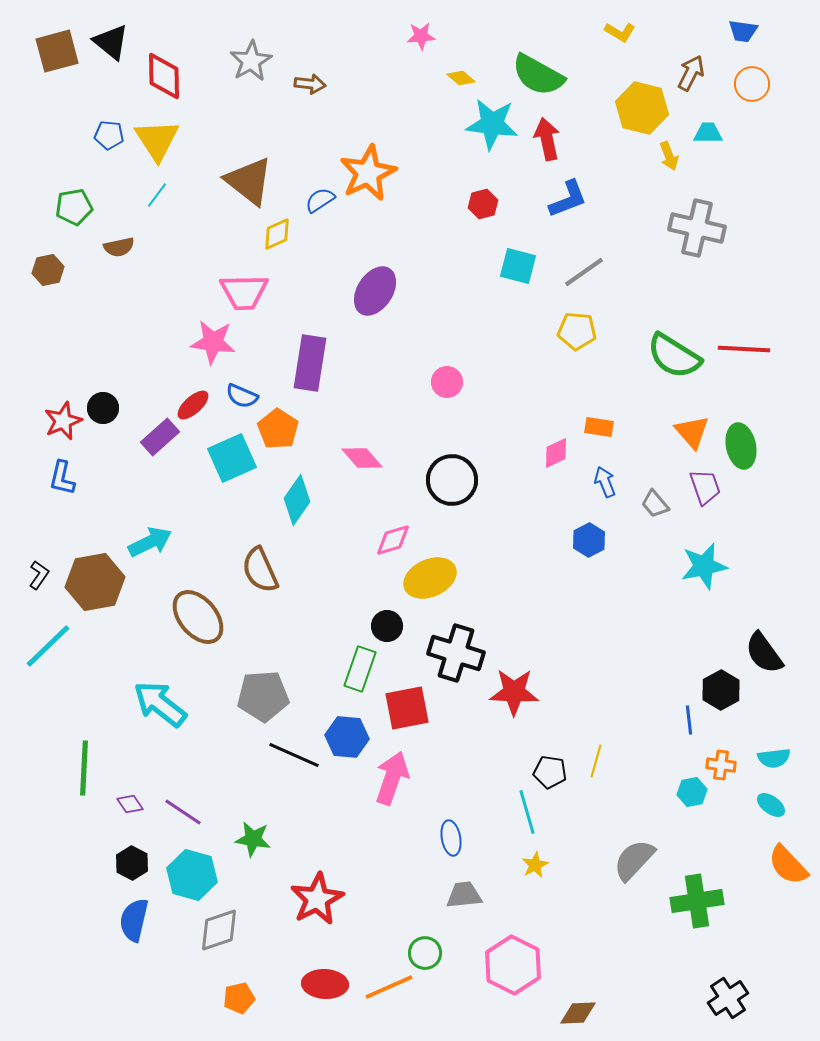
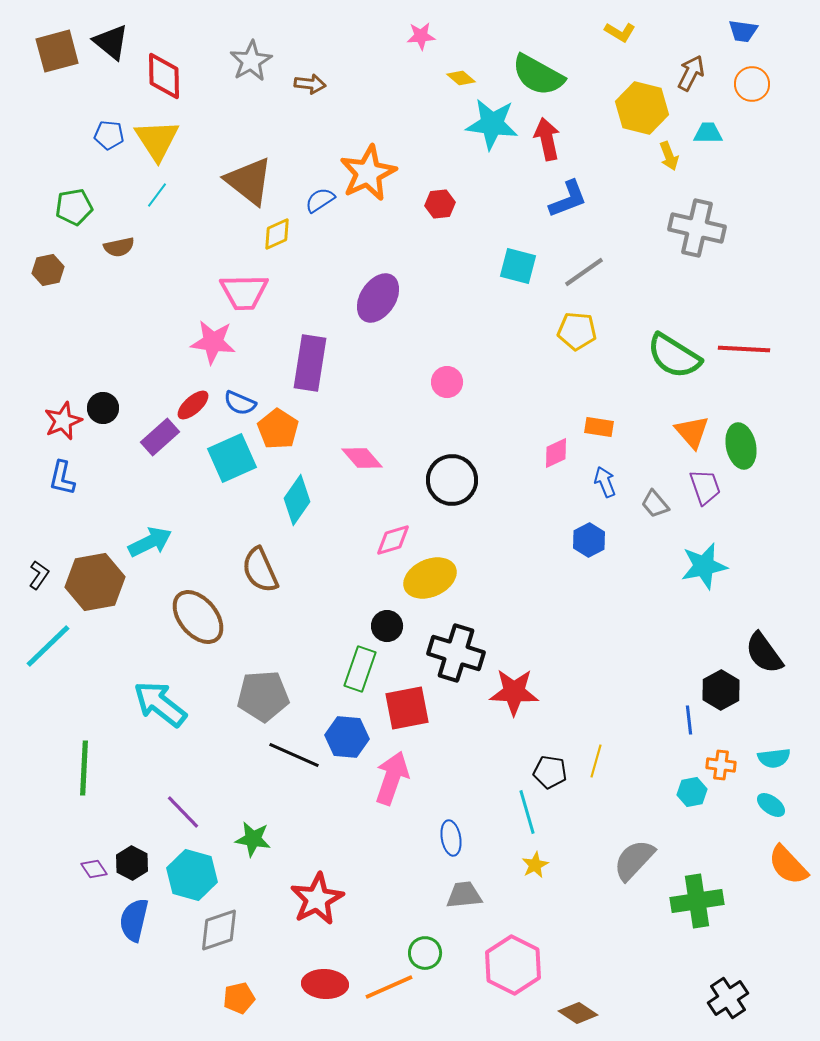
red hexagon at (483, 204): moved 43 px left; rotated 8 degrees clockwise
purple ellipse at (375, 291): moved 3 px right, 7 px down
blue semicircle at (242, 396): moved 2 px left, 7 px down
purple diamond at (130, 804): moved 36 px left, 65 px down
purple line at (183, 812): rotated 12 degrees clockwise
brown diamond at (578, 1013): rotated 36 degrees clockwise
